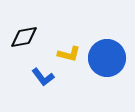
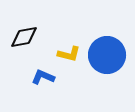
blue circle: moved 3 px up
blue L-shape: rotated 150 degrees clockwise
